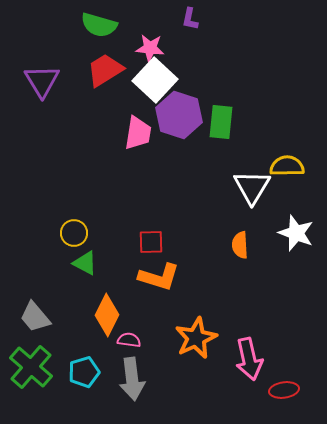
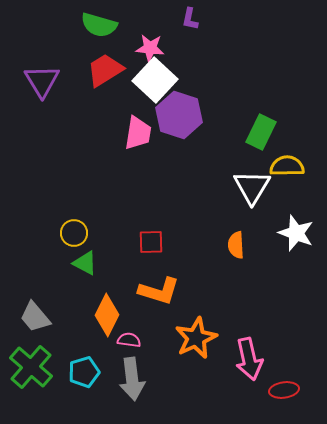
green rectangle: moved 40 px right, 10 px down; rotated 20 degrees clockwise
orange semicircle: moved 4 px left
orange L-shape: moved 14 px down
